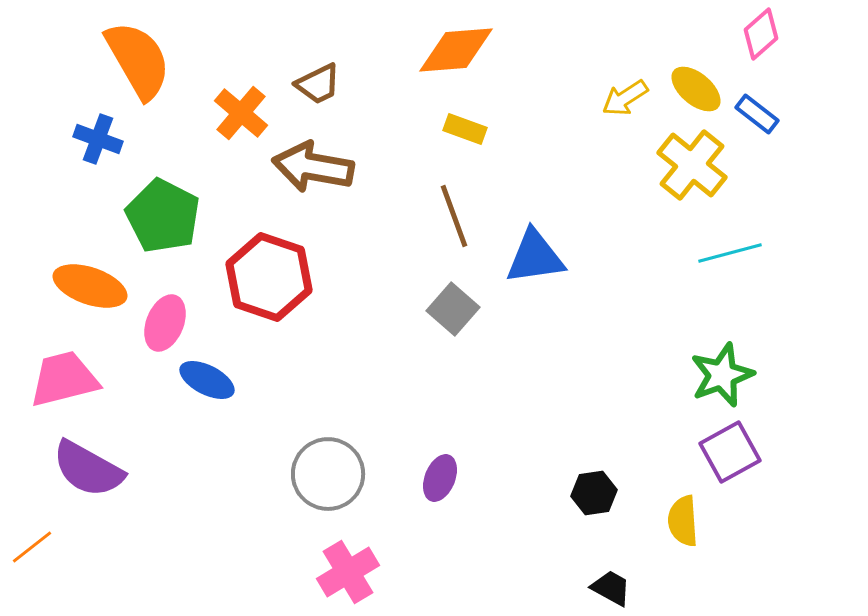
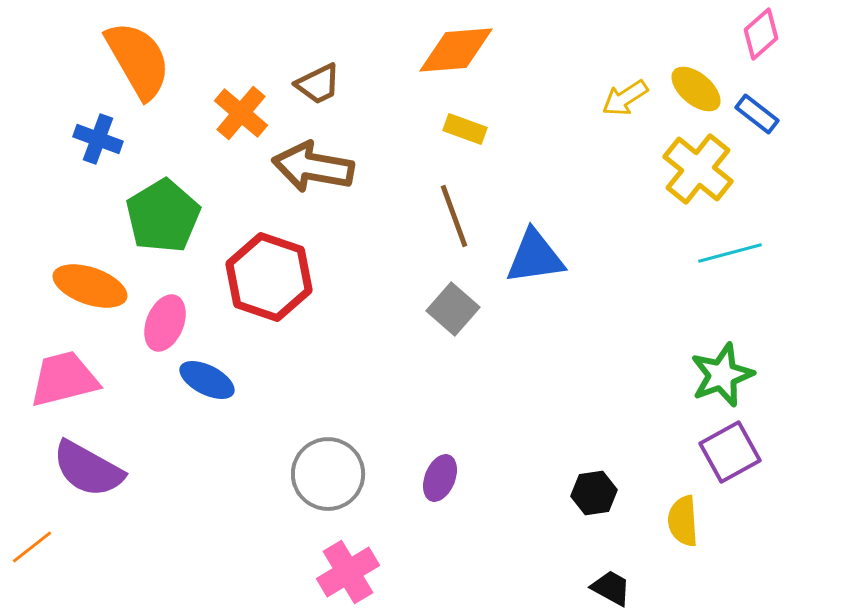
yellow cross: moved 6 px right, 4 px down
green pentagon: rotated 14 degrees clockwise
